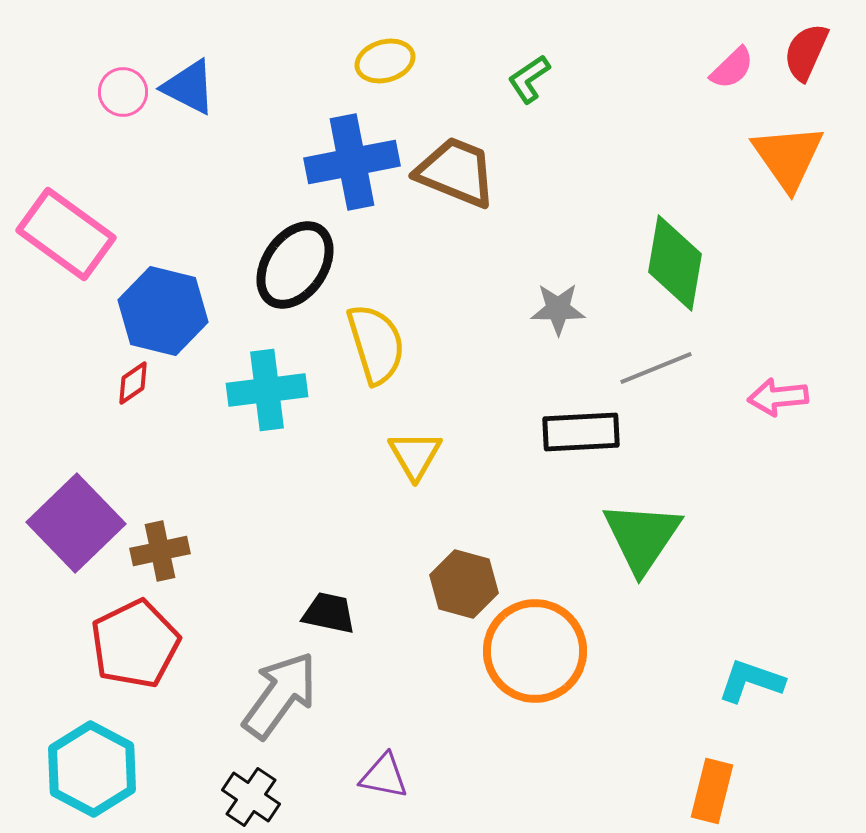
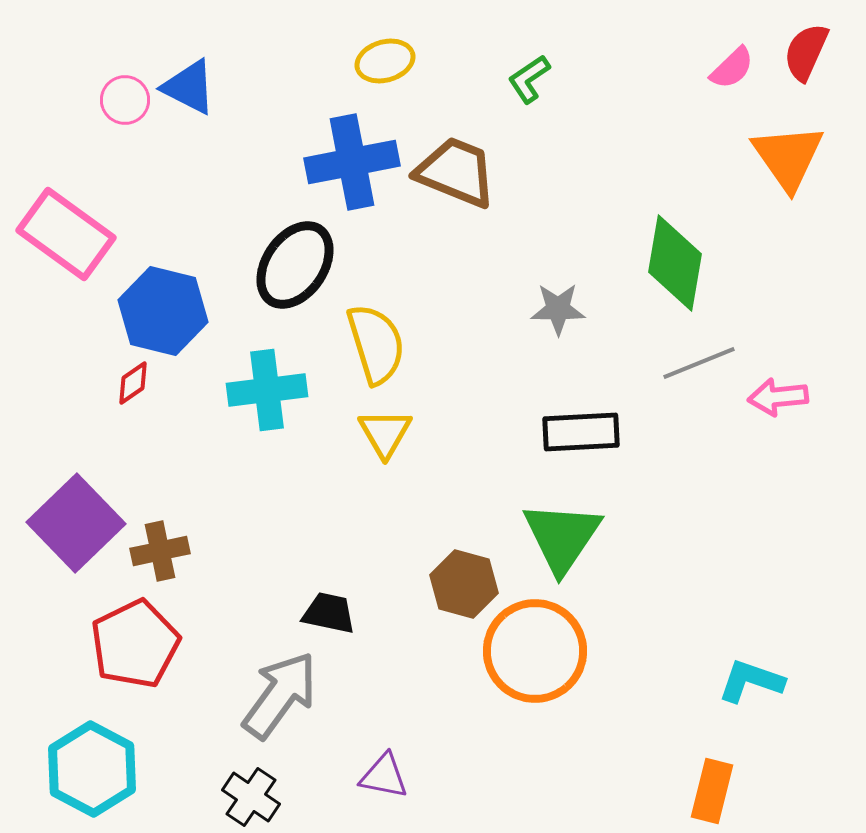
pink circle: moved 2 px right, 8 px down
gray line: moved 43 px right, 5 px up
yellow triangle: moved 30 px left, 22 px up
green triangle: moved 80 px left
